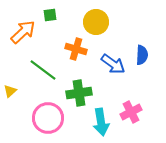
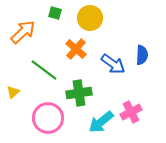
green square: moved 5 px right, 2 px up; rotated 24 degrees clockwise
yellow circle: moved 6 px left, 4 px up
orange cross: rotated 25 degrees clockwise
green line: moved 1 px right
yellow triangle: moved 3 px right, 1 px down
cyan arrow: rotated 60 degrees clockwise
